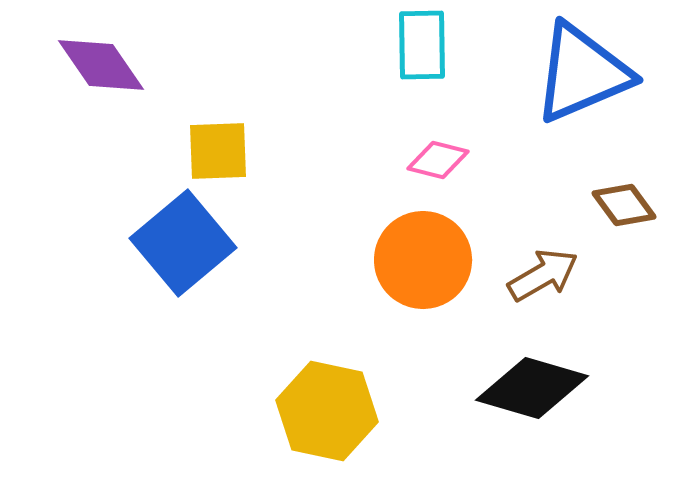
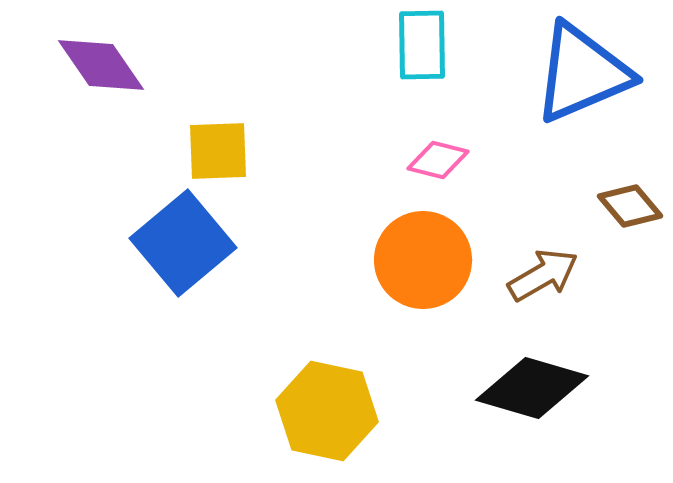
brown diamond: moved 6 px right, 1 px down; rotated 4 degrees counterclockwise
